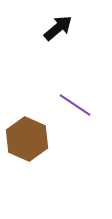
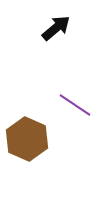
black arrow: moved 2 px left
